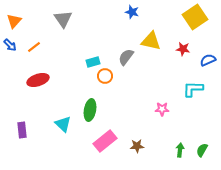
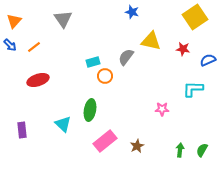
brown star: rotated 24 degrees counterclockwise
